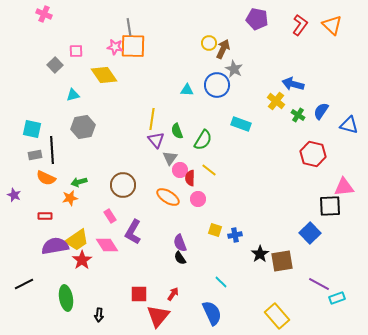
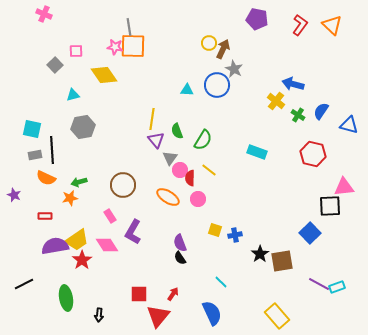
cyan rectangle at (241, 124): moved 16 px right, 28 px down
cyan rectangle at (337, 298): moved 11 px up
